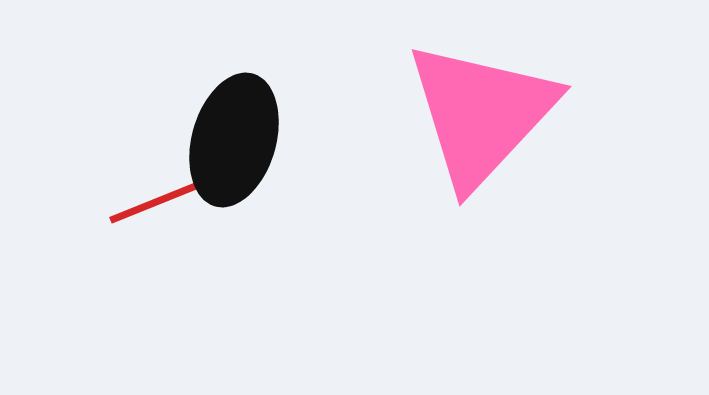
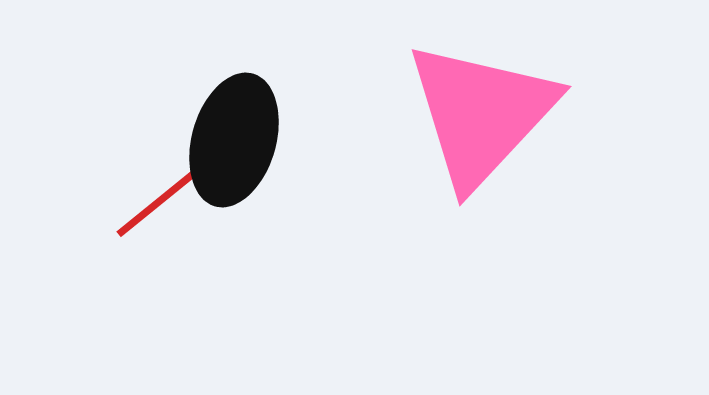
red line: rotated 17 degrees counterclockwise
